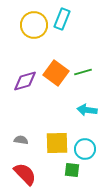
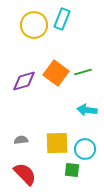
purple diamond: moved 1 px left
gray semicircle: rotated 16 degrees counterclockwise
